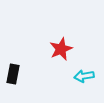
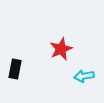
black rectangle: moved 2 px right, 5 px up
